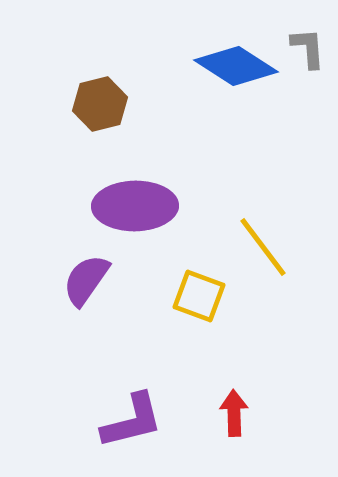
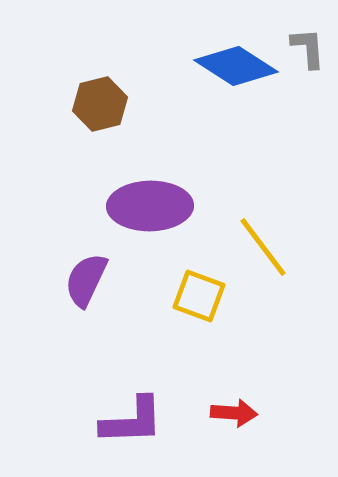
purple ellipse: moved 15 px right
purple semicircle: rotated 10 degrees counterclockwise
red arrow: rotated 96 degrees clockwise
purple L-shape: rotated 12 degrees clockwise
